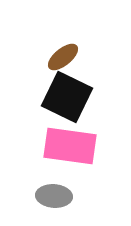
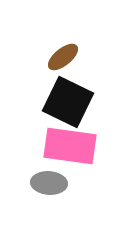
black square: moved 1 px right, 5 px down
gray ellipse: moved 5 px left, 13 px up
